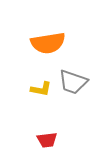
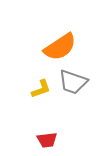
orange semicircle: moved 12 px right, 4 px down; rotated 24 degrees counterclockwise
yellow L-shape: rotated 30 degrees counterclockwise
